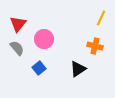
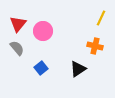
pink circle: moved 1 px left, 8 px up
blue square: moved 2 px right
